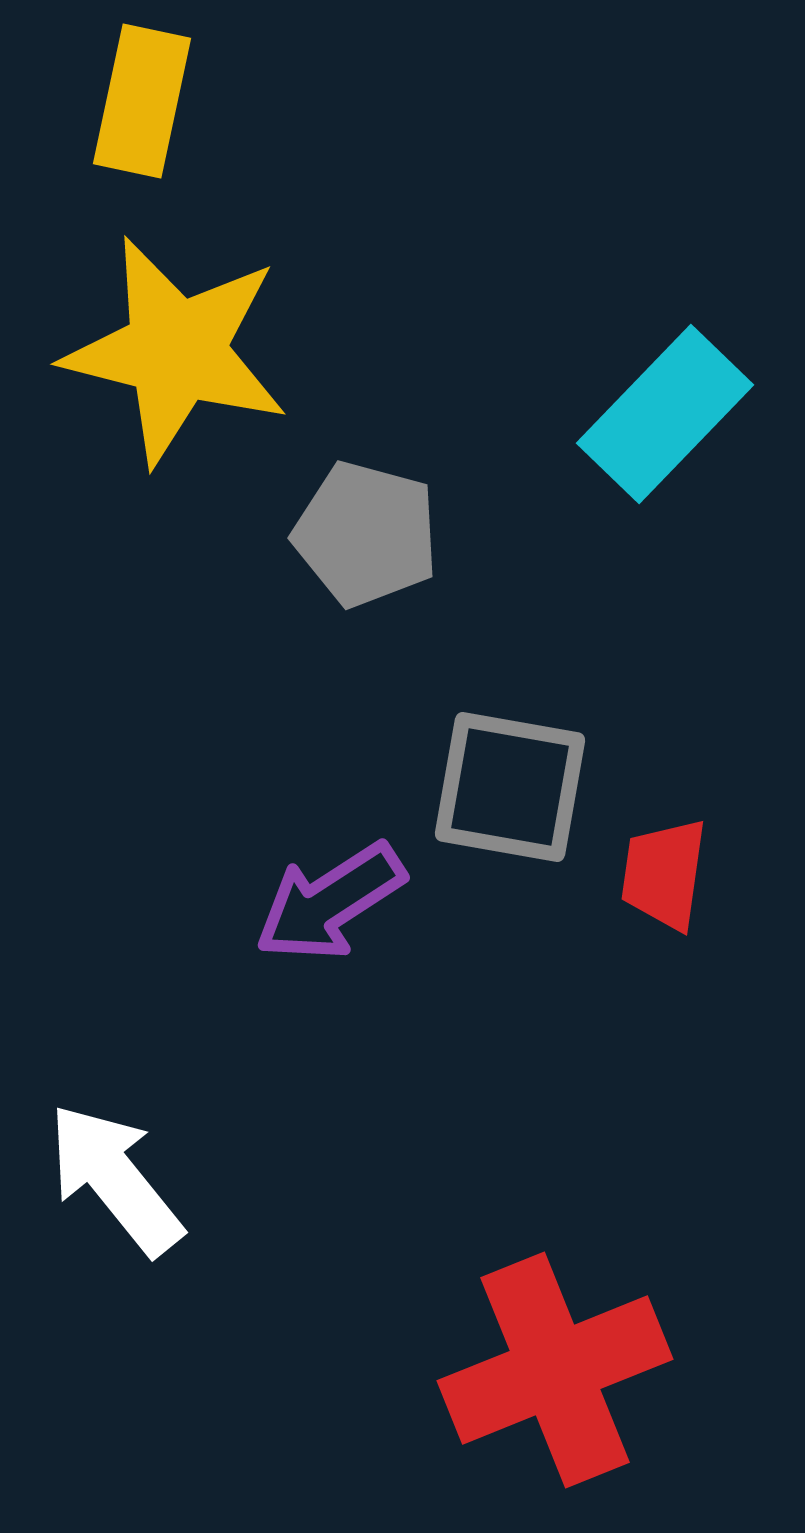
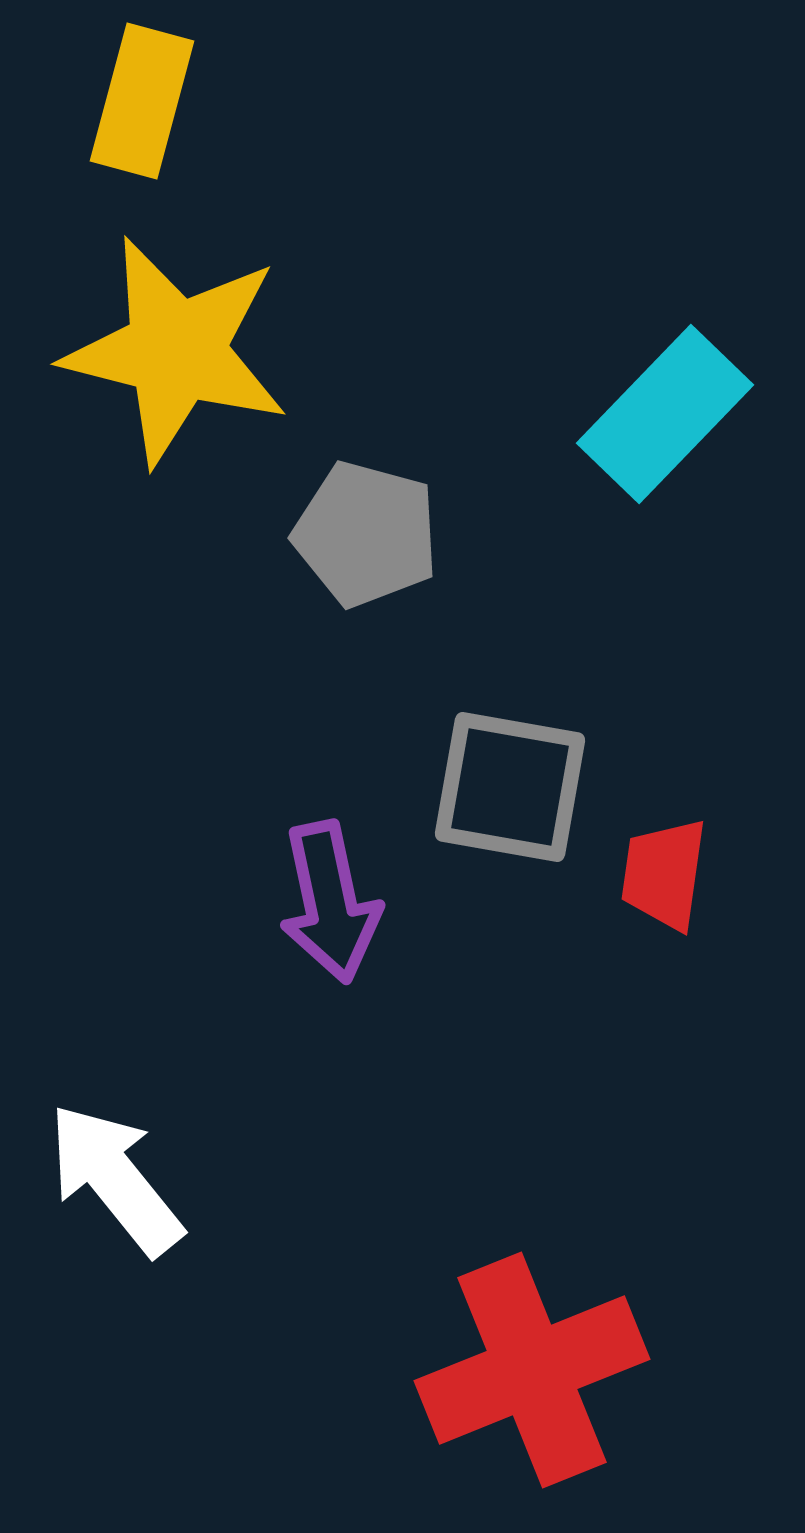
yellow rectangle: rotated 3 degrees clockwise
purple arrow: rotated 69 degrees counterclockwise
red cross: moved 23 px left
